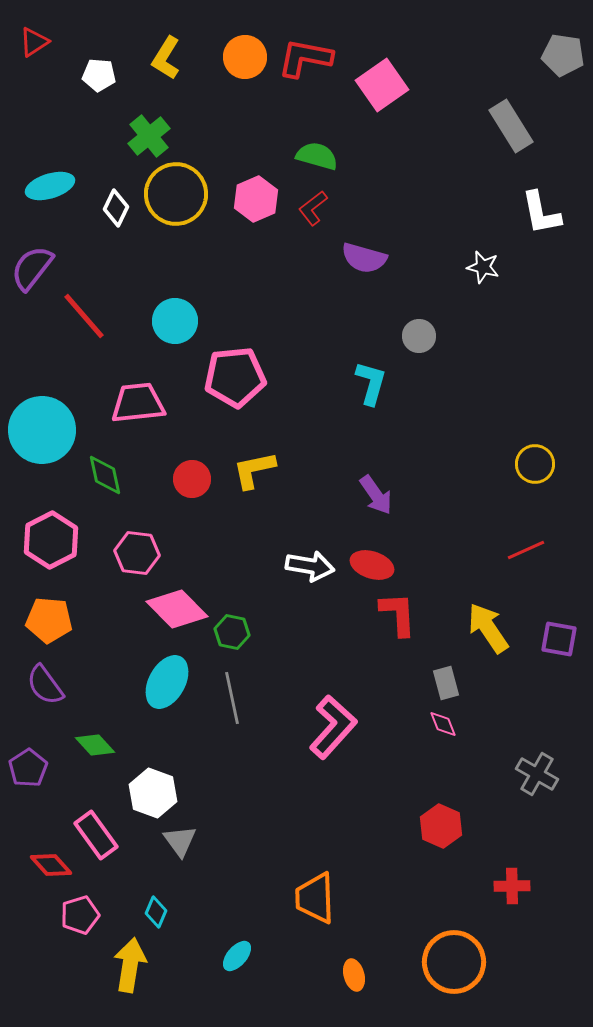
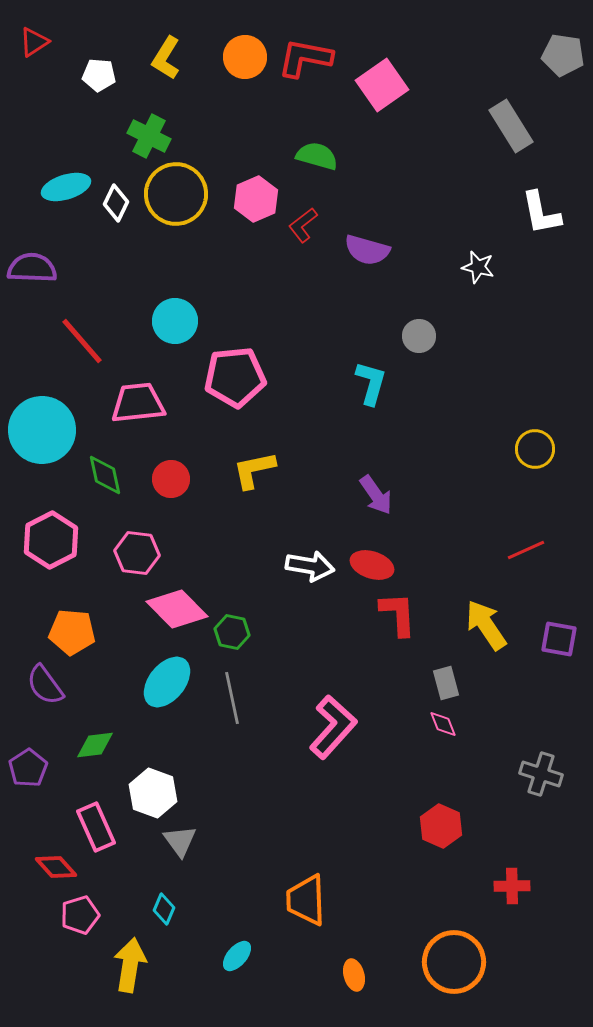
green cross at (149, 136): rotated 24 degrees counterclockwise
cyan ellipse at (50, 186): moved 16 px right, 1 px down
white diamond at (116, 208): moved 5 px up
red L-shape at (313, 208): moved 10 px left, 17 px down
purple semicircle at (364, 258): moved 3 px right, 8 px up
white star at (483, 267): moved 5 px left
purple semicircle at (32, 268): rotated 54 degrees clockwise
red line at (84, 316): moved 2 px left, 25 px down
yellow circle at (535, 464): moved 15 px up
red circle at (192, 479): moved 21 px left
orange pentagon at (49, 620): moved 23 px right, 12 px down
yellow arrow at (488, 628): moved 2 px left, 3 px up
cyan ellipse at (167, 682): rotated 10 degrees clockwise
green diamond at (95, 745): rotated 54 degrees counterclockwise
gray cross at (537, 774): moved 4 px right; rotated 12 degrees counterclockwise
pink rectangle at (96, 835): moved 8 px up; rotated 12 degrees clockwise
red diamond at (51, 865): moved 5 px right, 2 px down
orange trapezoid at (315, 898): moved 9 px left, 2 px down
cyan diamond at (156, 912): moved 8 px right, 3 px up
